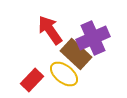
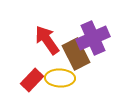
red arrow: moved 3 px left, 10 px down
brown rectangle: rotated 20 degrees clockwise
yellow ellipse: moved 4 px left, 4 px down; rotated 36 degrees counterclockwise
